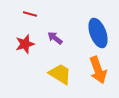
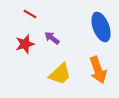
red line: rotated 16 degrees clockwise
blue ellipse: moved 3 px right, 6 px up
purple arrow: moved 3 px left
yellow trapezoid: rotated 105 degrees clockwise
